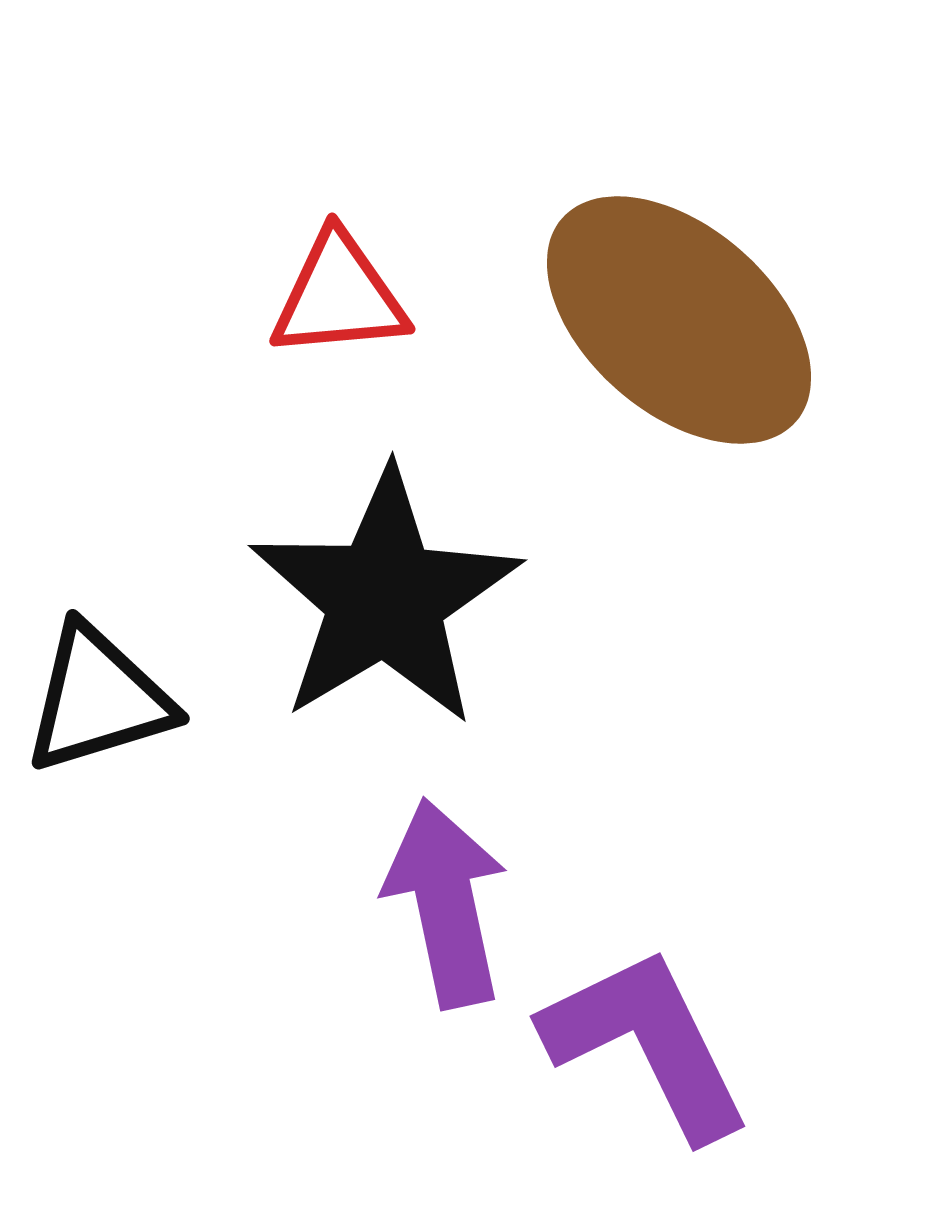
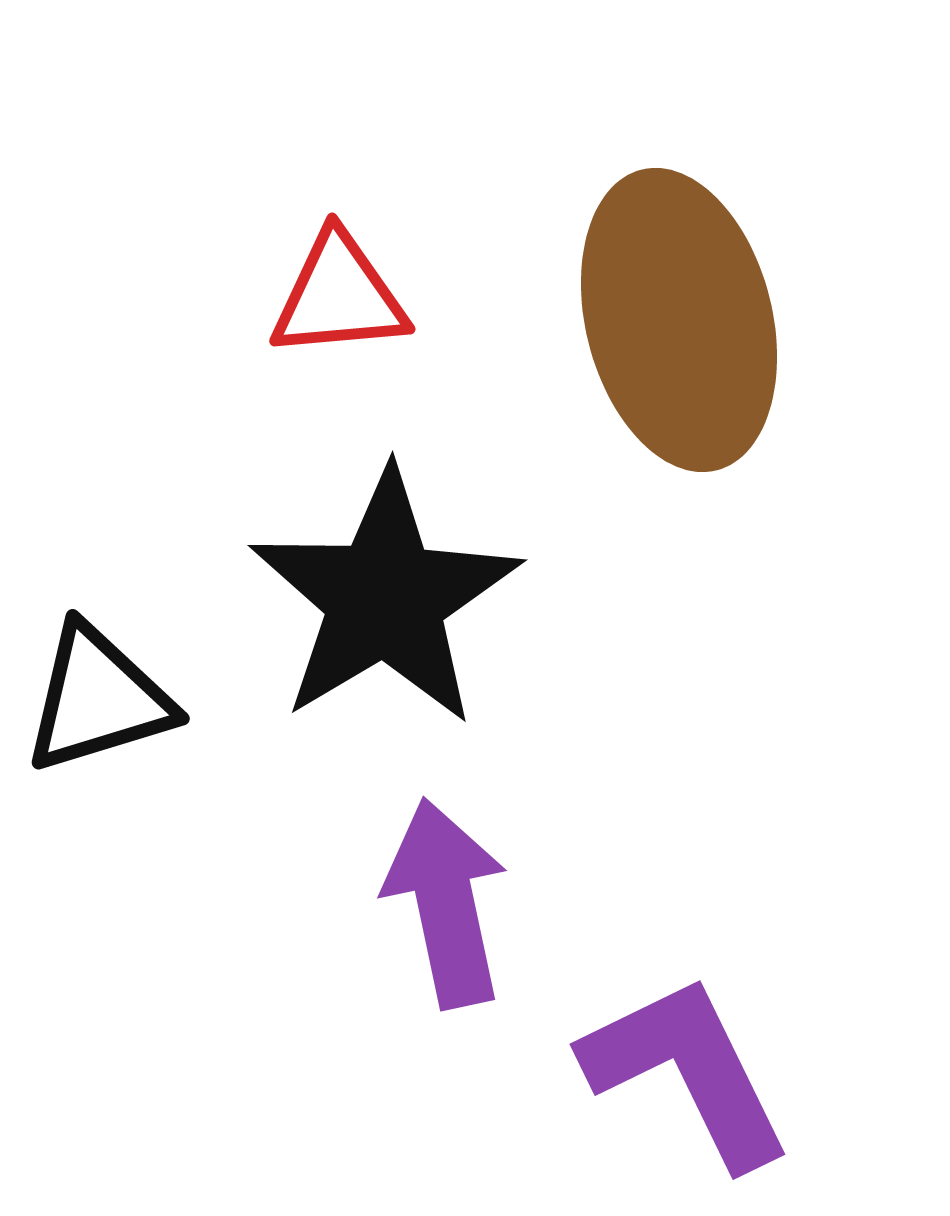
brown ellipse: rotated 35 degrees clockwise
purple L-shape: moved 40 px right, 28 px down
